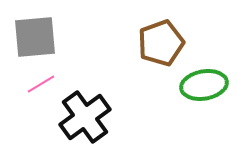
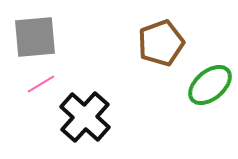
green ellipse: moved 6 px right; rotated 30 degrees counterclockwise
black cross: rotated 12 degrees counterclockwise
